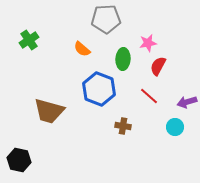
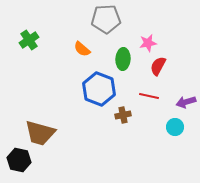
red line: rotated 30 degrees counterclockwise
purple arrow: moved 1 px left
brown trapezoid: moved 9 px left, 22 px down
brown cross: moved 11 px up; rotated 21 degrees counterclockwise
